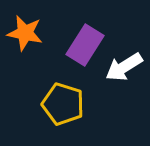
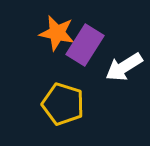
orange star: moved 32 px right
